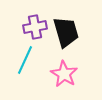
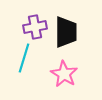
black trapezoid: rotated 16 degrees clockwise
cyan line: moved 1 px left, 2 px up; rotated 8 degrees counterclockwise
